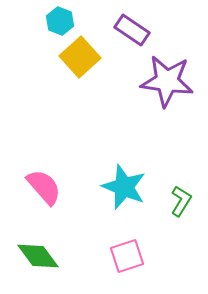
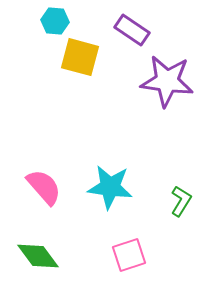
cyan hexagon: moved 5 px left; rotated 16 degrees counterclockwise
yellow square: rotated 33 degrees counterclockwise
cyan star: moved 14 px left; rotated 15 degrees counterclockwise
pink square: moved 2 px right, 1 px up
